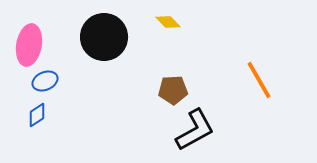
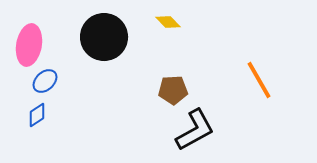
blue ellipse: rotated 20 degrees counterclockwise
